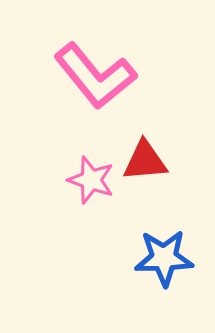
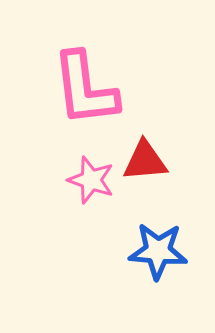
pink L-shape: moved 10 px left, 13 px down; rotated 32 degrees clockwise
blue star: moved 6 px left, 7 px up; rotated 6 degrees clockwise
